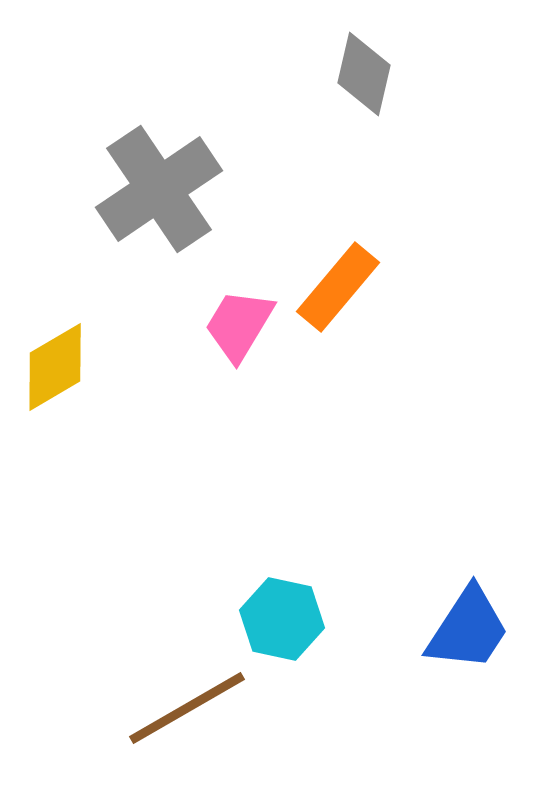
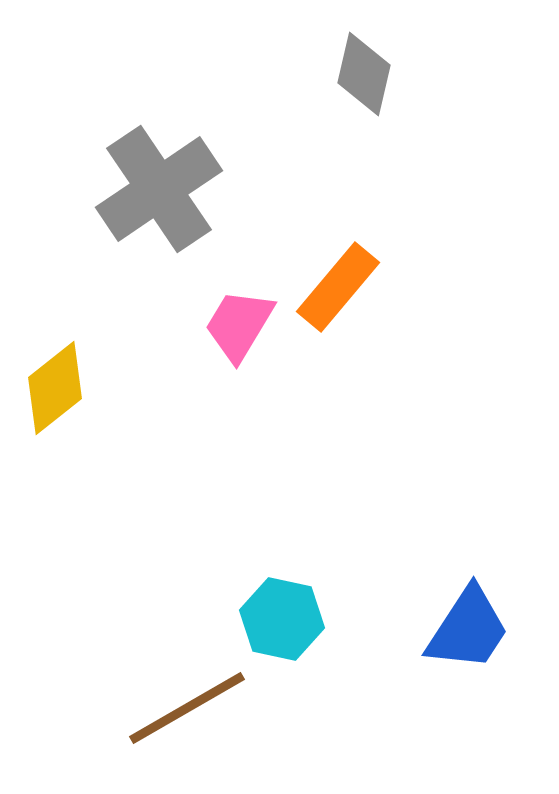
yellow diamond: moved 21 px down; rotated 8 degrees counterclockwise
